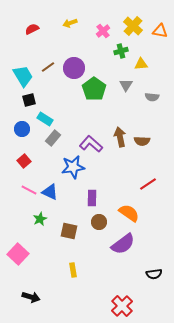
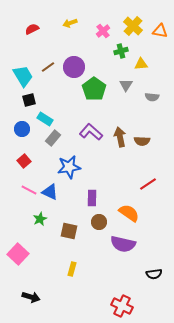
purple circle: moved 1 px up
purple L-shape: moved 12 px up
blue star: moved 4 px left
purple semicircle: rotated 50 degrees clockwise
yellow rectangle: moved 1 px left, 1 px up; rotated 24 degrees clockwise
red cross: rotated 20 degrees counterclockwise
